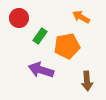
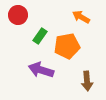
red circle: moved 1 px left, 3 px up
